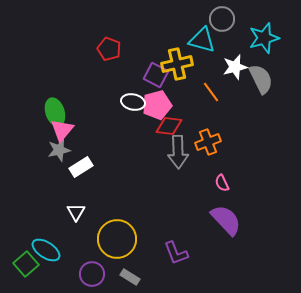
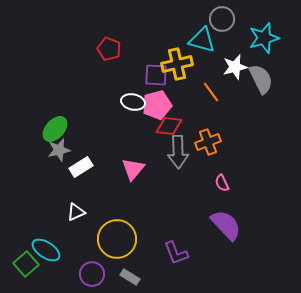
purple square: rotated 25 degrees counterclockwise
green ellipse: moved 17 px down; rotated 60 degrees clockwise
pink triangle: moved 71 px right, 39 px down
white triangle: rotated 36 degrees clockwise
purple semicircle: moved 5 px down
